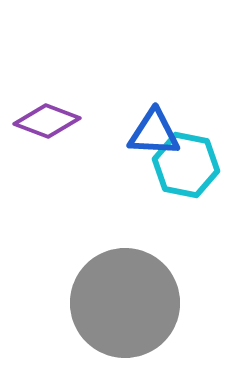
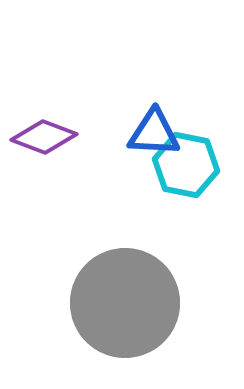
purple diamond: moved 3 px left, 16 px down
